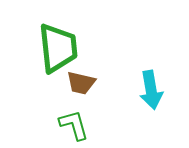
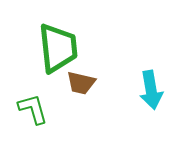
green L-shape: moved 41 px left, 16 px up
